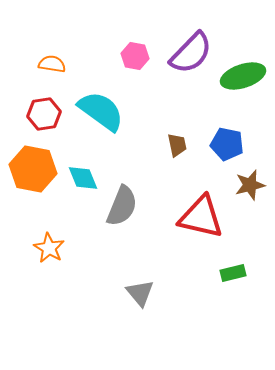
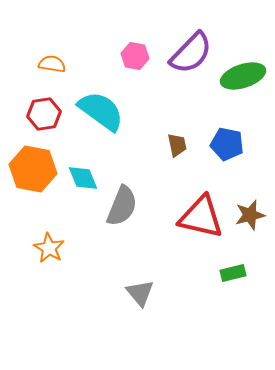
brown star: moved 30 px down
